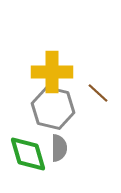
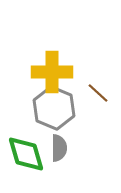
gray hexagon: moved 1 px right; rotated 9 degrees clockwise
green diamond: moved 2 px left
